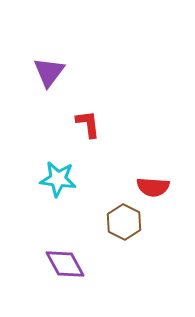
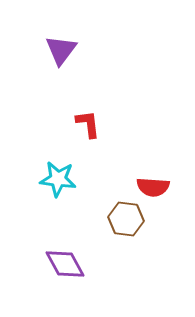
purple triangle: moved 12 px right, 22 px up
brown hexagon: moved 2 px right, 3 px up; rotated 20 degrees counterclockwise
